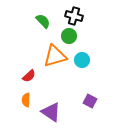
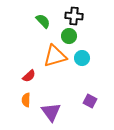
black cross: rotated 12 degrees counterclockwise
cyan circle: moved 2 px up
purple triangle: rotated 20 degrees clockwise
